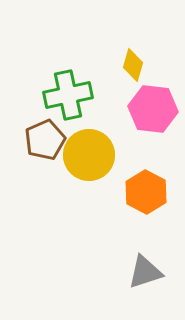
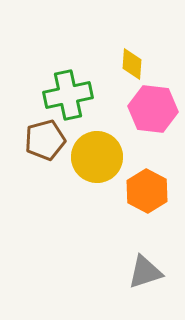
yellow diamond: moved 1 px left, 1 px up; rotated 12 degrees counterclockwise
brown pentagon: rotated 9 degrees clockwise
yellow circle: moved 8 px right, 2 px down
orange hexagon: moved 1 px right, 1 px up
